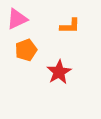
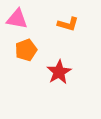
pink triangle: rotated 35 degrees clockwise
orange L-shape: moved 2 px left, 2 px up; rotated 15 degrees clockwise
